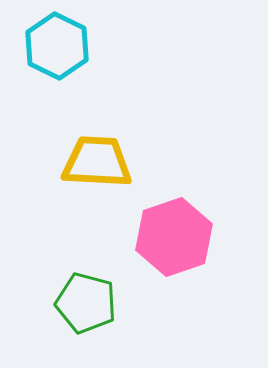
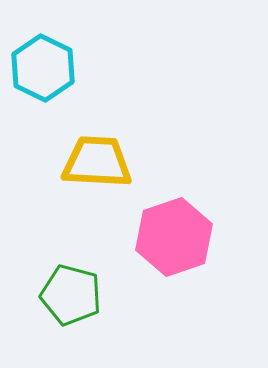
cyan hexagon: moved 14 px left, 22 px down
green pentagon: moved 15 px left, 8 px up
